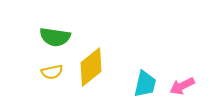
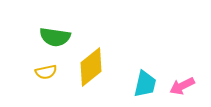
yellow semicircle: moved 6 px left
